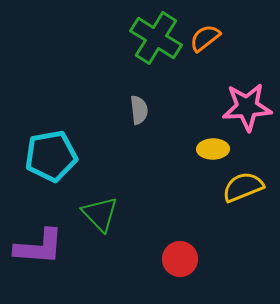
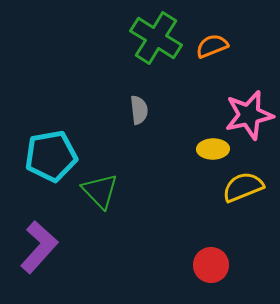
orange semicircle: moved 7 px right, 8 px down; rotated 16 degrees clockwise
pink star: moved 2 px right, 8 px down; rotated 9 degrees counterclockwise
green triangle: moved 23 px up
purple L-shape: rotated 52 degrees counterclockwise
red circle: moved 31 px right, 6 px down
